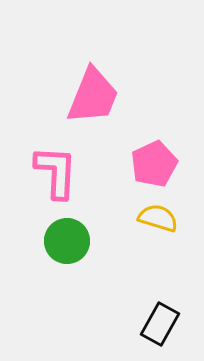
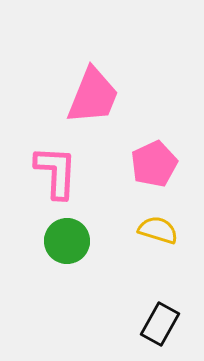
yellow semicircle: moved 12 px down
